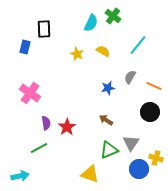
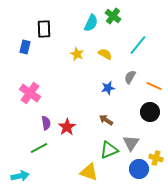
yellow semicircle: moved 2 px right, 3 px down
yellow triangle: moved 1 px left, 2 px up
